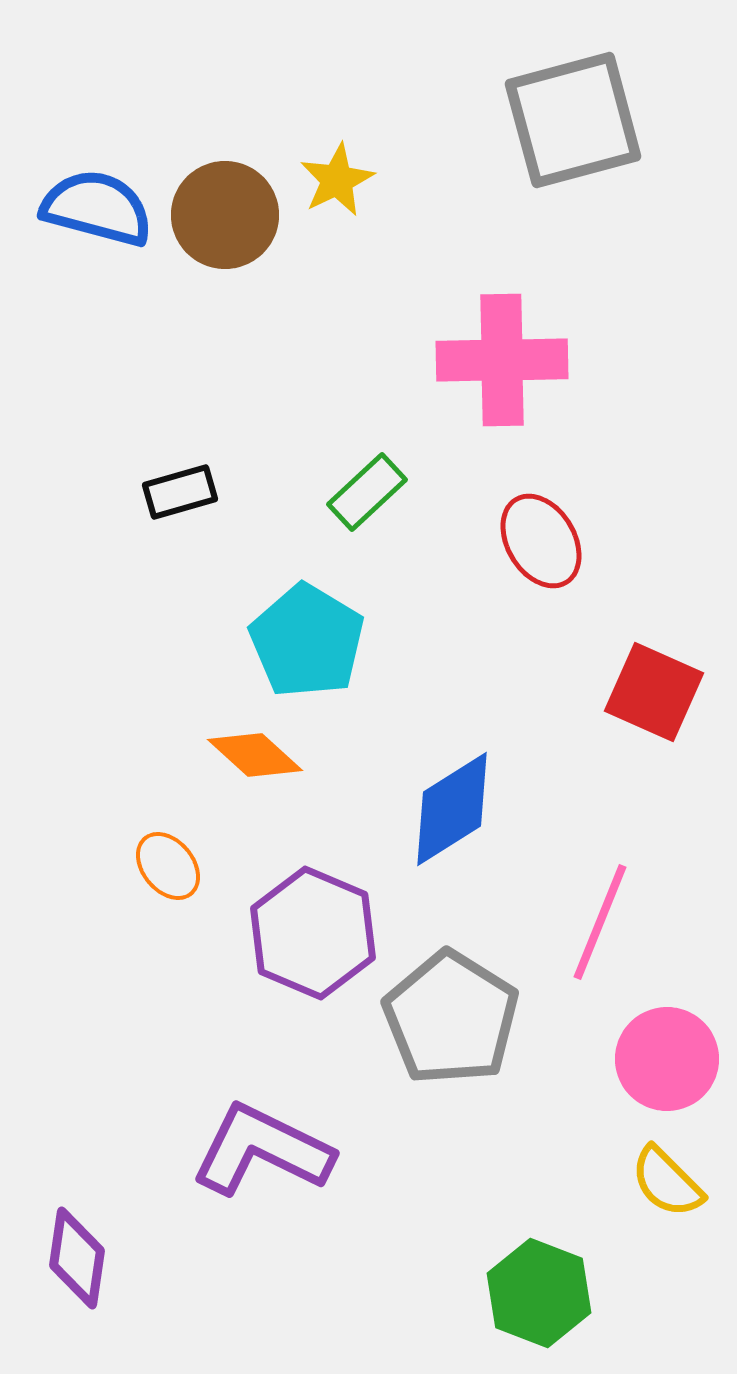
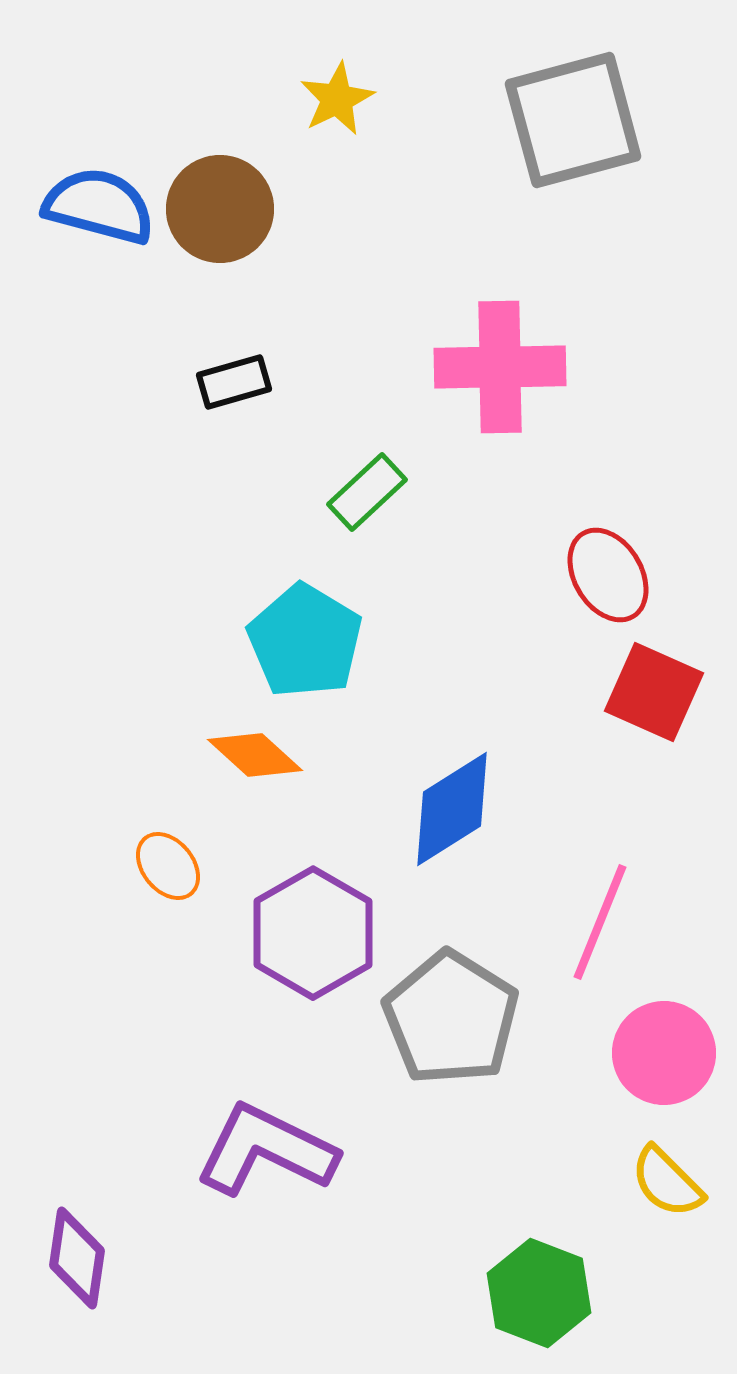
yellow star: moved 81 px up
blue semicircle: moved 2 px right, 2 px up
brown circle: moved 5 px left, 6 px up
pink cross: moved 2 px left, 7 px down
black rectangle: moved 54 px right, 110 px up
red ellipse: moved 67 px right, 34 px down
cyan pentagon: moved 2 px left
purple hexagon: rotated 7 degrees clockwise
pink circle: moved 3 px left, 6 px up
purple L-shape: moved 4 px right
